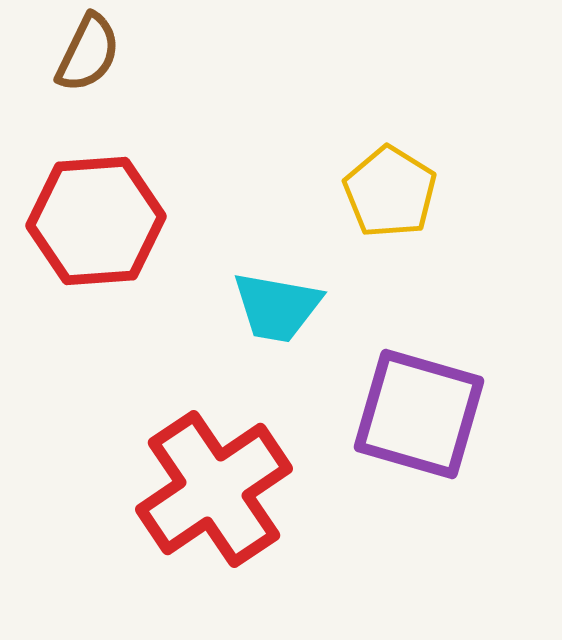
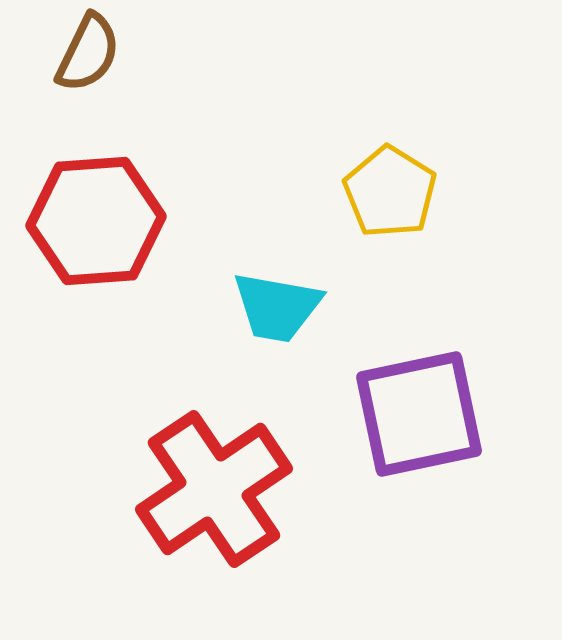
purple square: rotated 28 degrees counterclockwise
